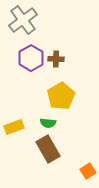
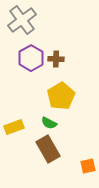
gray cross: moved 1 px left
green semicircle: moved 1 px right; rotated 21 degrees clockwise
orange square: moved 5 px up; rotated 21 degrees clockwise
